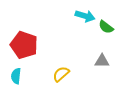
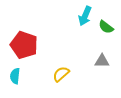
cyan arrow: rotated 96 degrees clockwise
cyan semicircle: moved 1 px left
